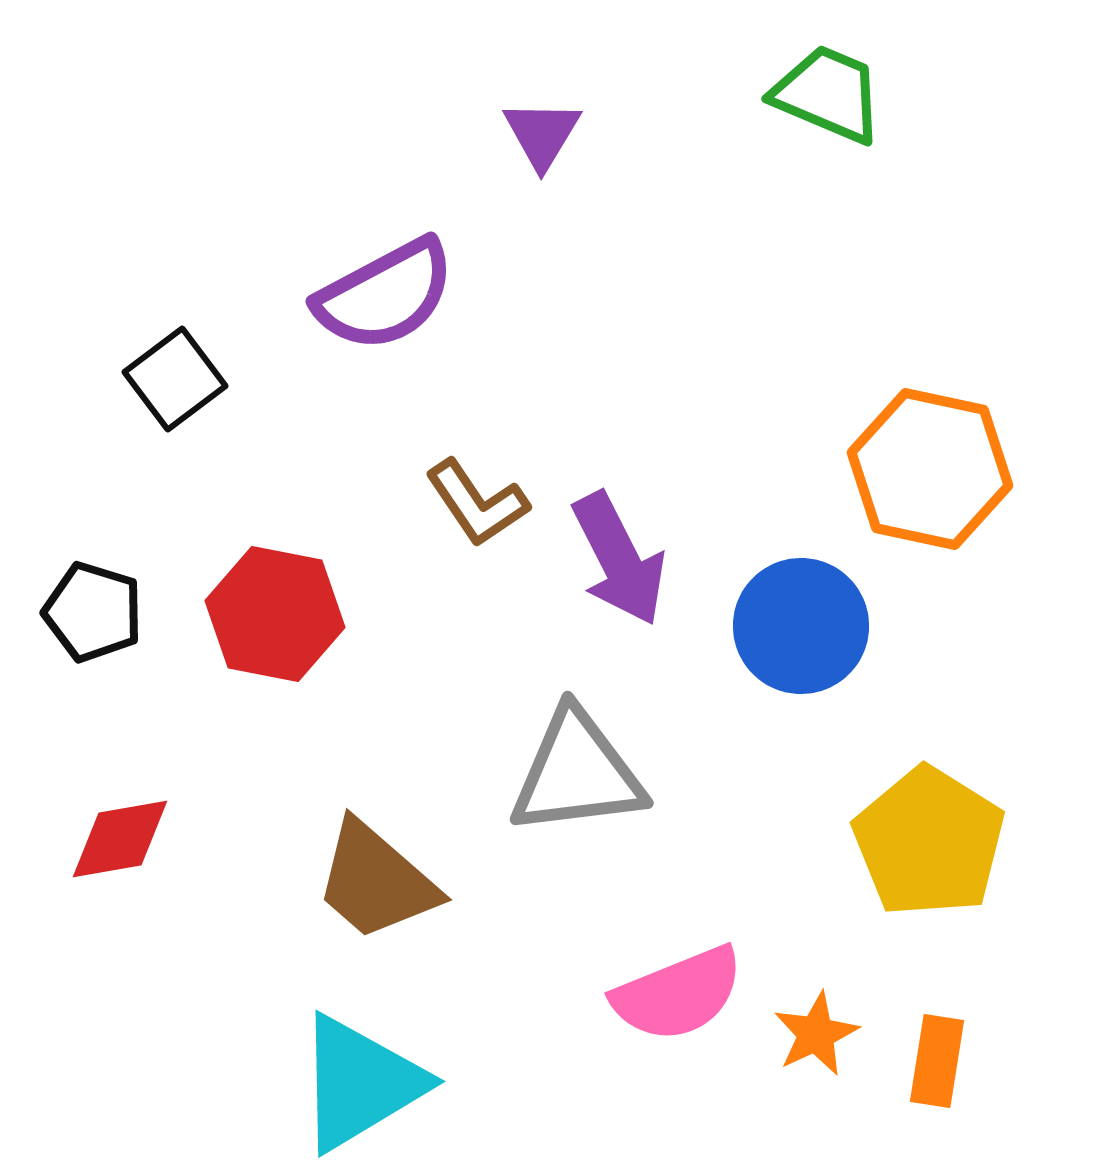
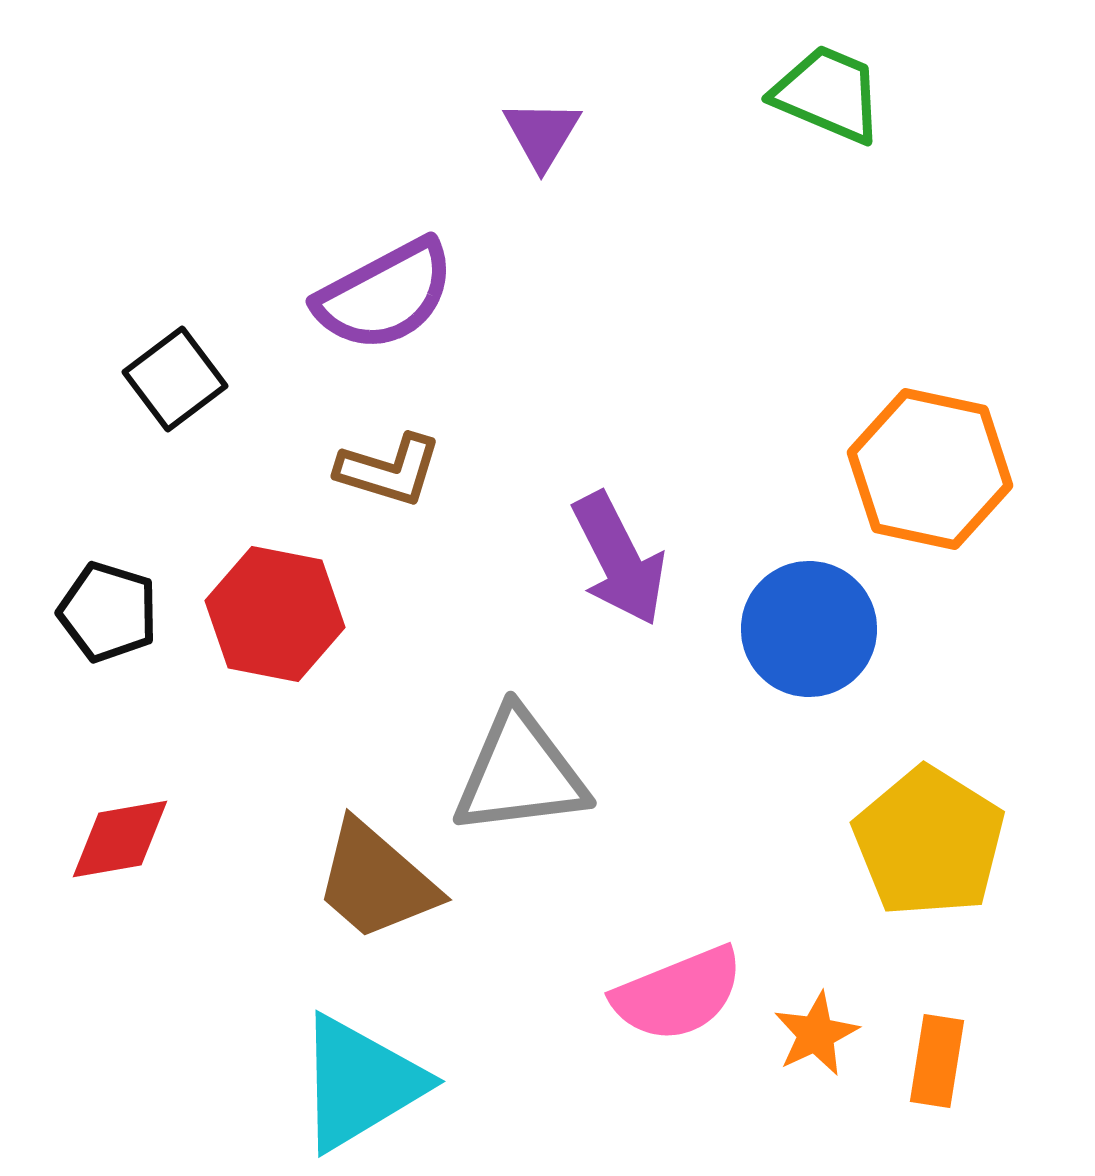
brown L-shape: moved 88 px left, 33 px up; rotated 39 degrees counterclockwise
black pentagon: moved 15 px right
blue circle: moved 8 px right, 3 px down
gray triangle: moved 57 px left
